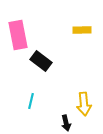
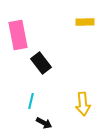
yellow rectangle: moved 3 px right, 8 px up
black rectangle: moved 2 px down; rotated 15 degrees clockwise
yellow arrow: moved 1 px left
black arrow: moved 22 px left; rotated 49 degrees counterclockwise
